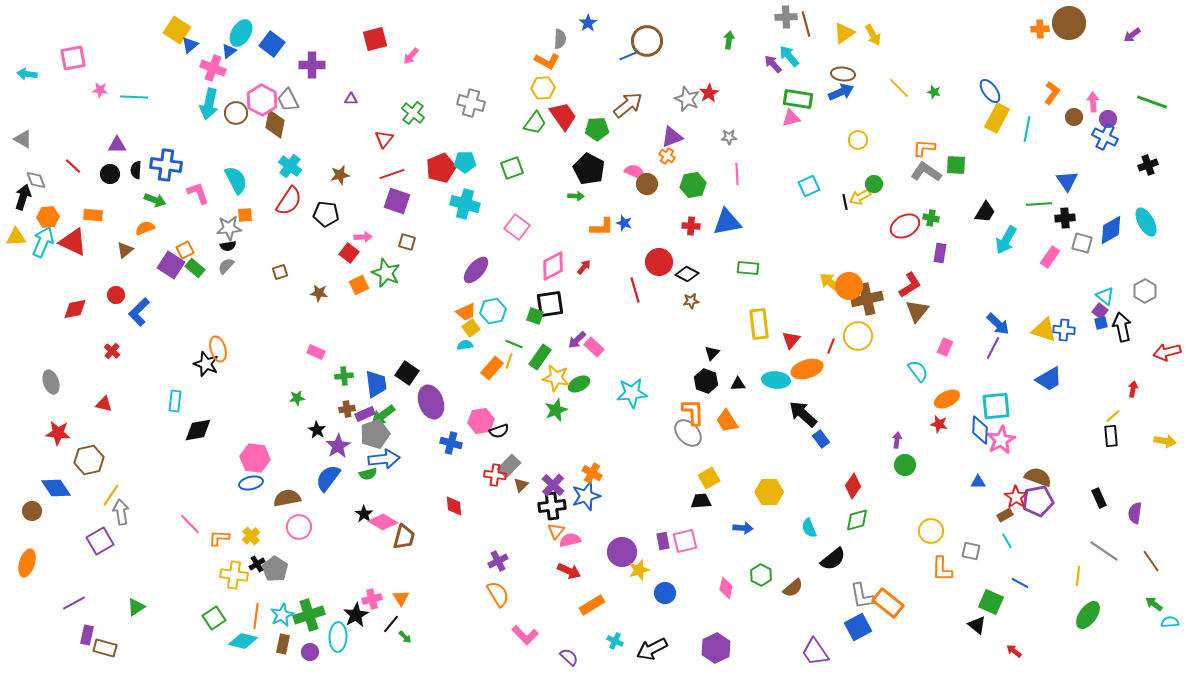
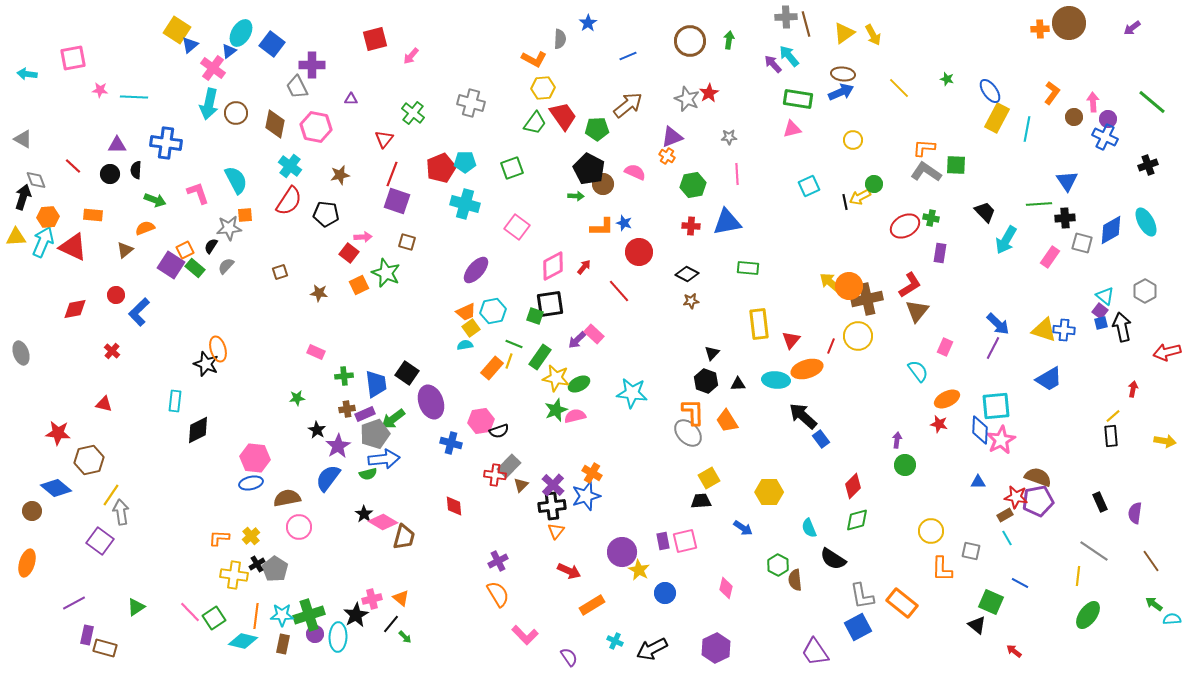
purple arrow at (1132, 35): moved 7 px up
brown circle at (647, 41): moved 43 px right
orange L-shape at (547, 61): moved 13 px left, 2 px up
pink cross at (213, 68): rotated 15 degrees clockwise
green star at (934, 92): moved 13 px right, 13 px up
pink hexagon at (262, 100): moved 54 px right, 27 px down; rotated 16 degrees counterclockwise
gray trapezoid at (288, 100): moved 9 px right, 13 px up
green line at (1152, 102): rotated 20 degrees clockwise
pink triangle at (791, 118): moved 1 px right, 11 px down
yellow circle at (858, 140): moved 5 px left
blue cross at (166, 165): moved 22 px up
red line at (392, 174): rotated 50 degrees counterclockwise
brown circle at (647, 184): moved 44 px left
black trapezoid at (985, 212): rotated 75 degrees counterclockwise
red triangle at (73, 242): moved 5 px down
black semicircle at (228, 246): moved 17 px left; rotated 133 degrees clockwise
red circle at (659, 262): moved 20 px left, 10 px up
red line at (635, 290): moved 16 px left, 1 px down; rotated 25 degrees counterclockwise
pink rectangle at (594, 347): moved 13 px up
gray ellipse at (51, 382): moved 30 px left, 29 px up
cyan star at (632, 393): rotated 12 degrees clockwise
black arrow at (803, 414): moved 2 px down
green arrow at (383, 415): moved 10 px right, 4 px down
black diamond at (198, 430): rotated 16 degrees counterclockwise
red diamond at (853, 486): rotated 10 degrees clockwise
blue diamond at (56, 488): rotated 16 degrees counterclockwise
red star at (1016, 497): rotated 25 degrees counterclockwise
black rectangle at (1099, 498): moved 1 px right, 4 px down
pink line at (190, 524): moved 88 px down
blue arrow at (743, 528): rotated 30 degrees clockwise
pink semicircle at (570, 540): moved 5 px right, 124 px up
purple square at (100, 541): rotated 24 degrees counterclockwise
cyan line at (1007, 541): moved 3 px up
gray line at (1104, 551): moved 10 px left
black semicircle at (833, 559): rotated 72 degrees clockwise
yellow star at (639, 570): rotated 25 degrees counterclockwise
green hexagon at (761, 575): moved 17 px right, 10 px up
brown semicircle at (793, 588): moved 2 px right, 8 px up; rotated 125 degrees clockwise
orange triangle at (401, 598): rotated 18 degrees counterclockwise
orange rectangle at (888, 603): moved 14 px right
cyan star at (282, 615): rotated 25 degrees clockwise
cyan semicircle at (1170, 622): moved 2 px right, 3 px up
purple circle at (310, 652): moved 5 px right, 18 px up
purple semicircle at (569, 657): rotated 12 degrees clockwise
